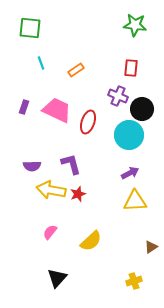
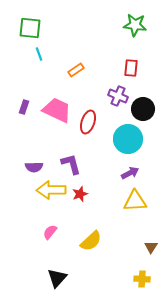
cyan line: moved 2 px left, 9 px up
black circle: moved 1 px right
cyan circle: moved 1 px left, 4 px down
purple semicircle: moved 2 px right, 1 px down
yellow arrow: rotated 12 degrees counterclockwise
red star: moved 2 px right
brown triangle: rotated 24 degrees counterclockwise
yellow cross: moved 8 px right, 2 px up; rotated 21 degrees clockwise
